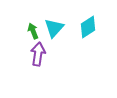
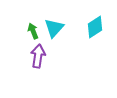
cyan diamond: moved 7 px right
purple arrow: moved 2 px down
